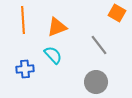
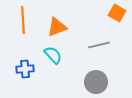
gray line: rotated 65 degrees counterclockwise
